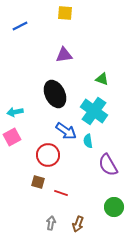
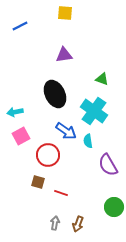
pink square: moved 9 px right, 1 px up
gray arrow: moved 4 px right
